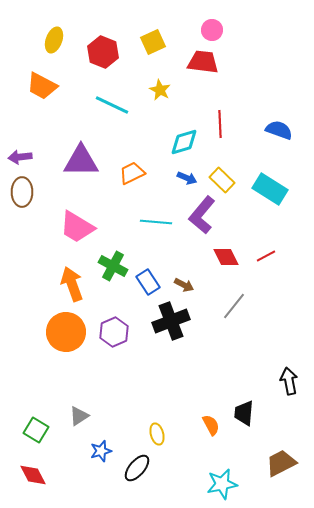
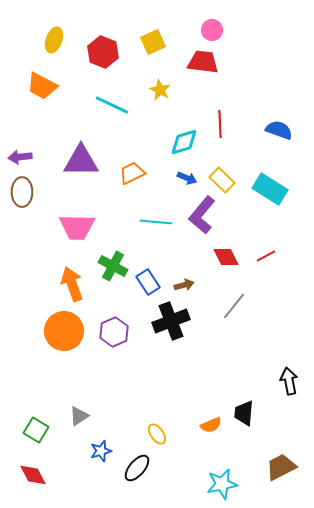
pink trapezoid at (77, 227): rotated 30 degrees counterclockwise
brown arrow at (184, 285): rotated 42 degrees counterclockwise
orange circle at (66, 332): moved 2 px left, 1 px up
orange semicircle at (211, 425): rotated 95 degrees clockwise
yellow ellipse at (157, 434): rotated 20 degrees counterclockwise
brown trapezoid at (281, 463): moved 4 px down
